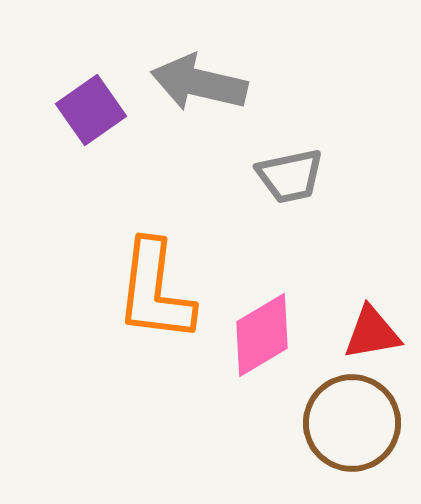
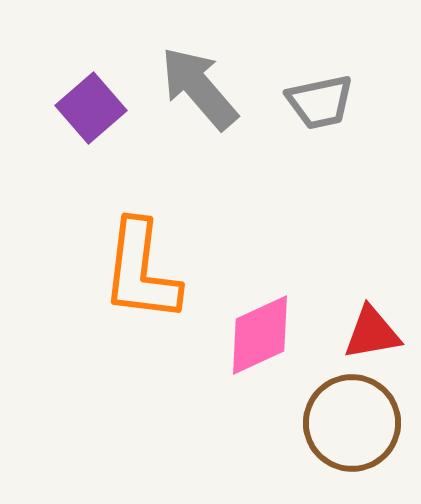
gray arrow: moved 5 px down; rotated 36 degrees clockwise
purple square: moved 2 px up; rotated 6 degrees counterclockwise
gray trapezoid: moved 30 px right, 74 px up
orange L-shape: moved 14 px left, 20 px up
pink diamond: moved 2 px left; rotated 6 degrees clockwise
